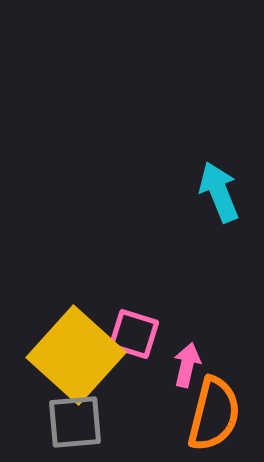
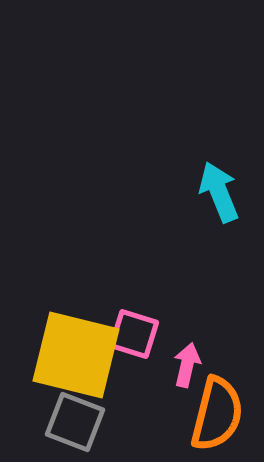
yellow square: rotated 28 degrees counterclockwise
orange semicircle: moved 3 px right
gray square: rotated 26 degrees clockwise
